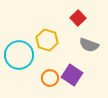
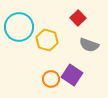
cyan circle: moved 28 px up
orange circle: moved 1 px right, 1 px down
